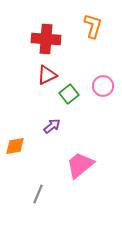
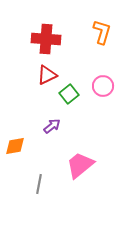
orange L-shape: moved 9 px right, 6 px down
gray line: moved 1 px right, 10 px up; rotated 12 degrees counterclockwise
